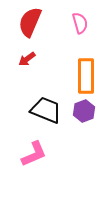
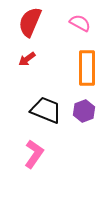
pink semicircle: rotated 45 degrees counterclockwise
orange rectangle: moved 1 px right, 8 px up
pink L-shape: rotated 32 degrees counterclockwise
